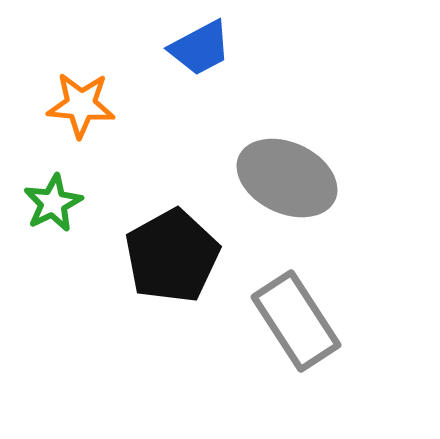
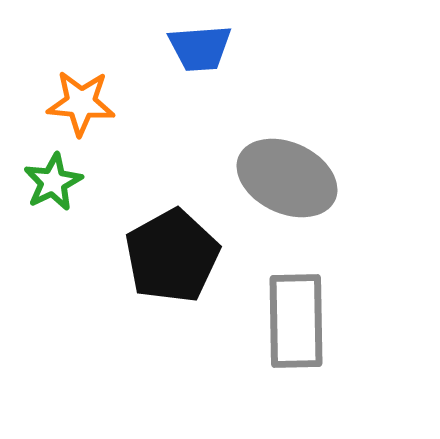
blue trapezoid: rotated 24 degrees clockwise
orange star: moved 2 px up
green star: moved 21 px up
gray rectangle: rotated 32 degrees clockwise
